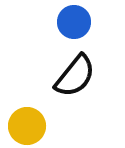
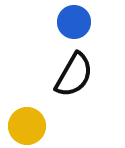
black semicircle: moved 1 px left, 1 px up; rotated 9 degrees counterclockwise
